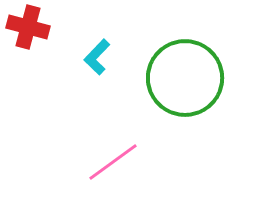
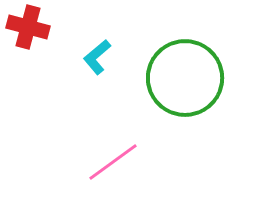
cyan L-shape: rotated 6 degrees clockwise
